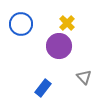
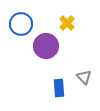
purple circle: moved 13 px left
blue rectangle: moved 16 px right; rotated 42 degrees counterclockwise
